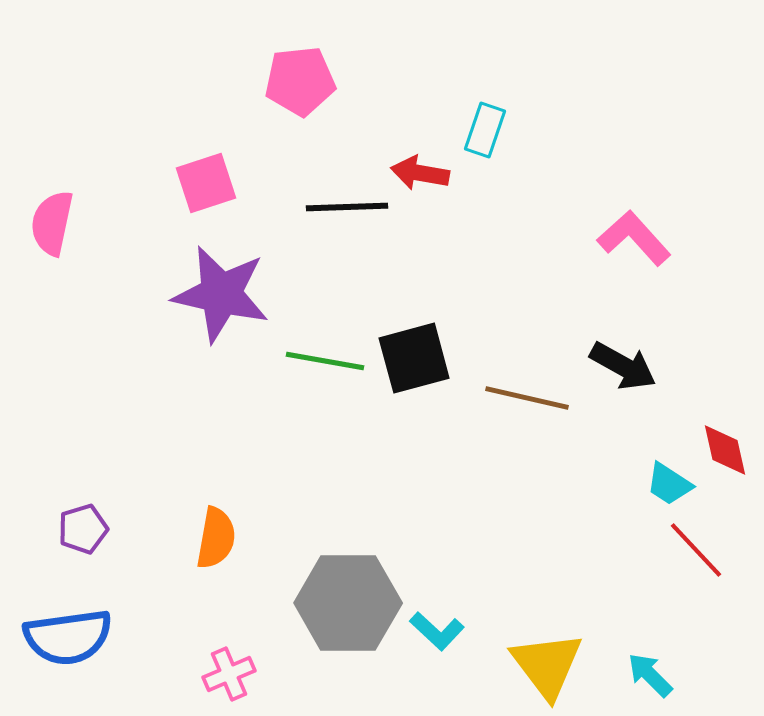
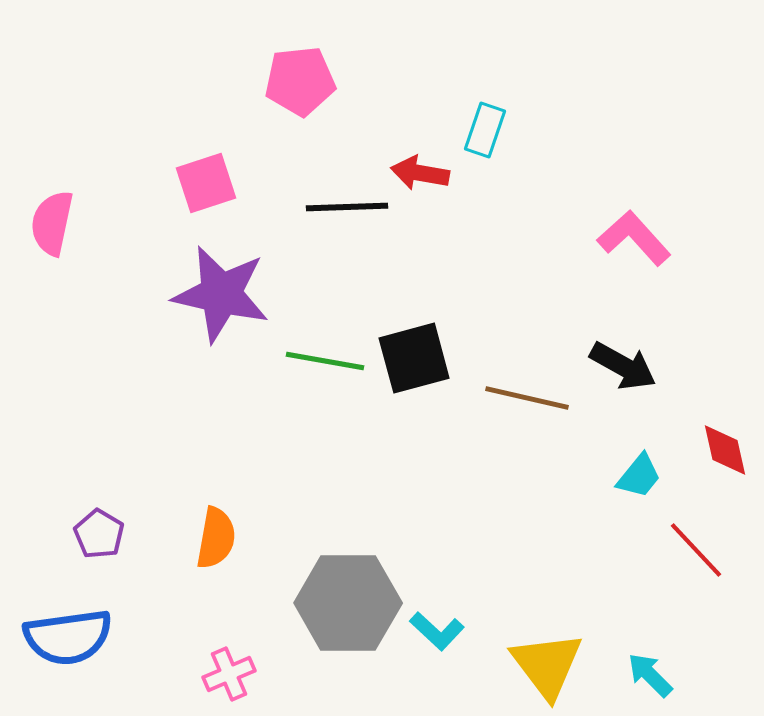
cyan trapezoid: moved 30 px left, 8 px up; rotated 84 degrees counterclockwise
purple pentagon: moved 16 px right, 5 px down; rotated 24 degrees counterclockwise
